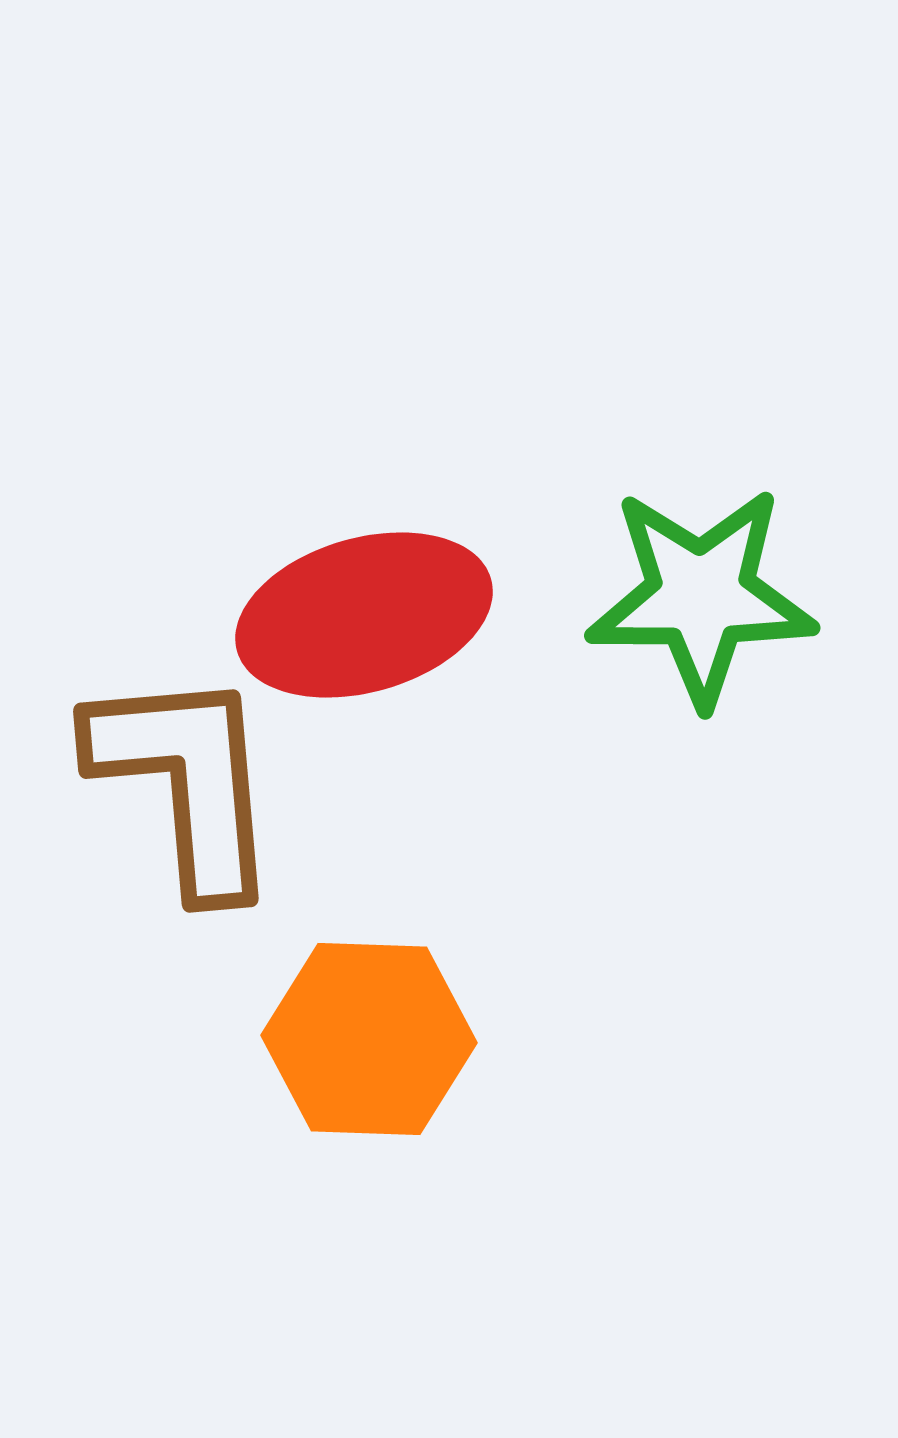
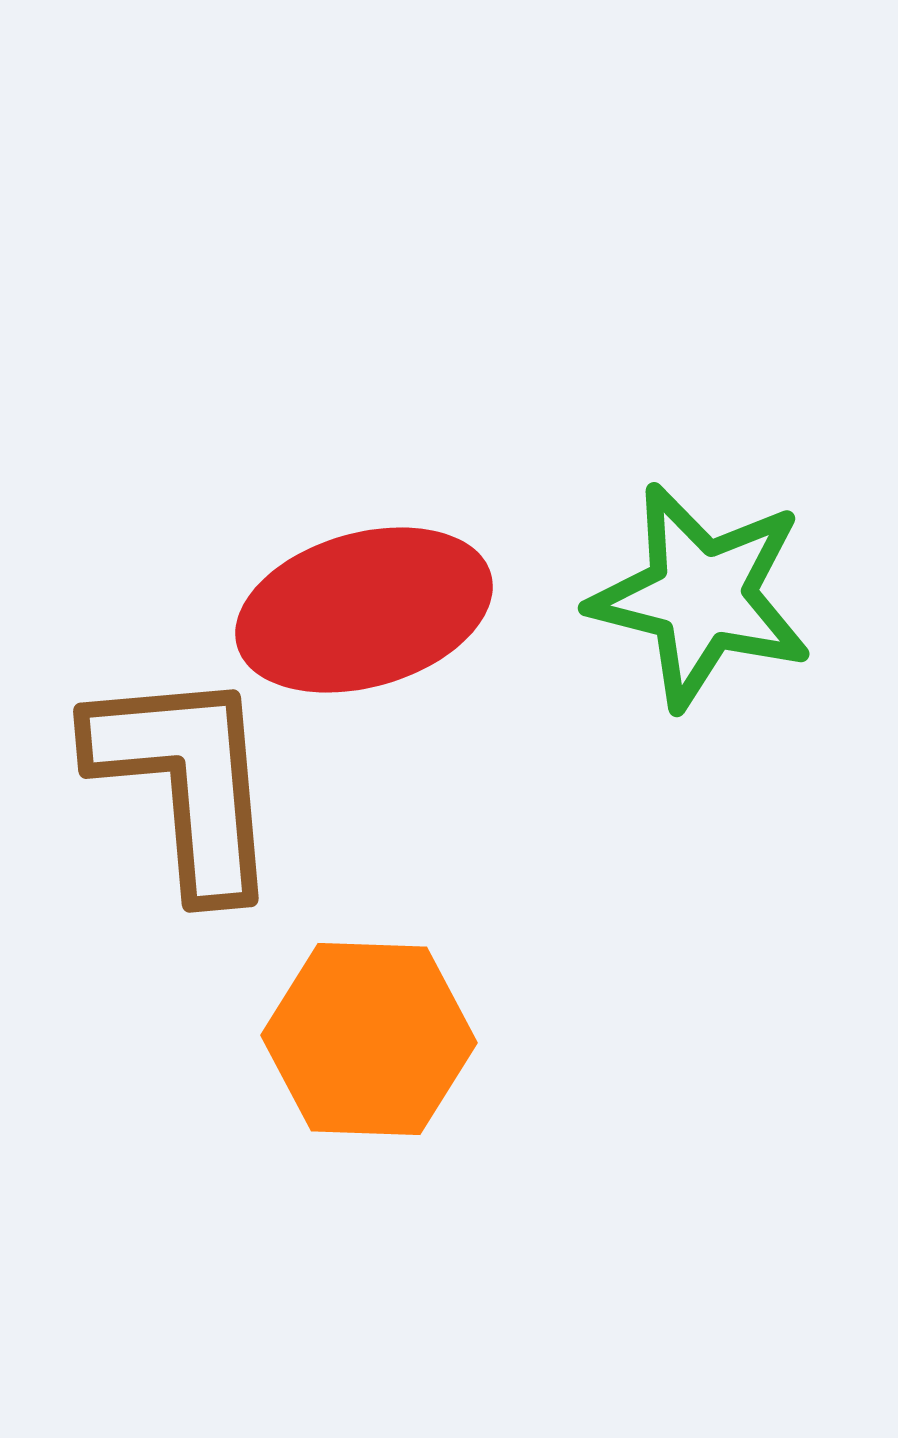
green star: rotated 14 degrees clockwise
red ellipse: moved 5 px up
